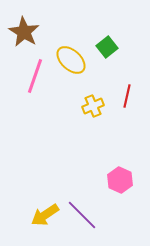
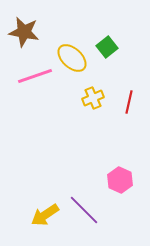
brown star: rotated 20 degrees counterclockwise
yellow ellipse: moved 1 px right, 2 px up
pink line: rotated 52 degrees clockwise
red line: moved 2 px right, 6 px down
yellow cross: moved 8 px up
purple line: moved 2 px right, 5 px up
